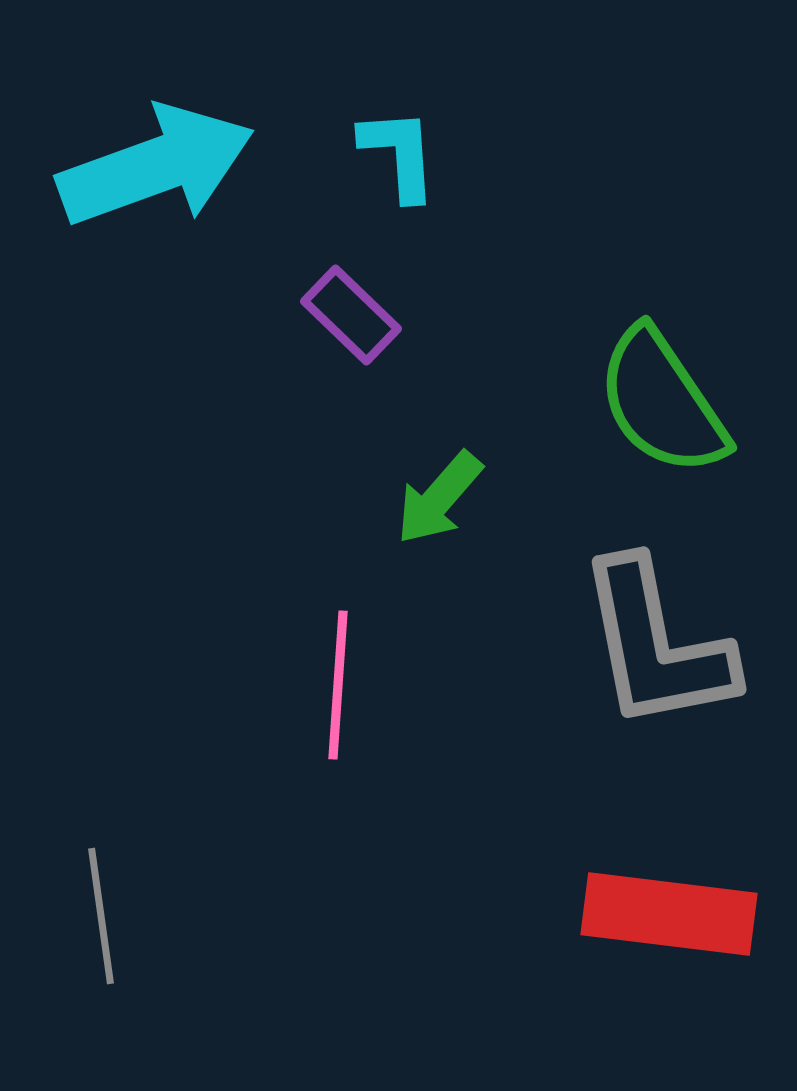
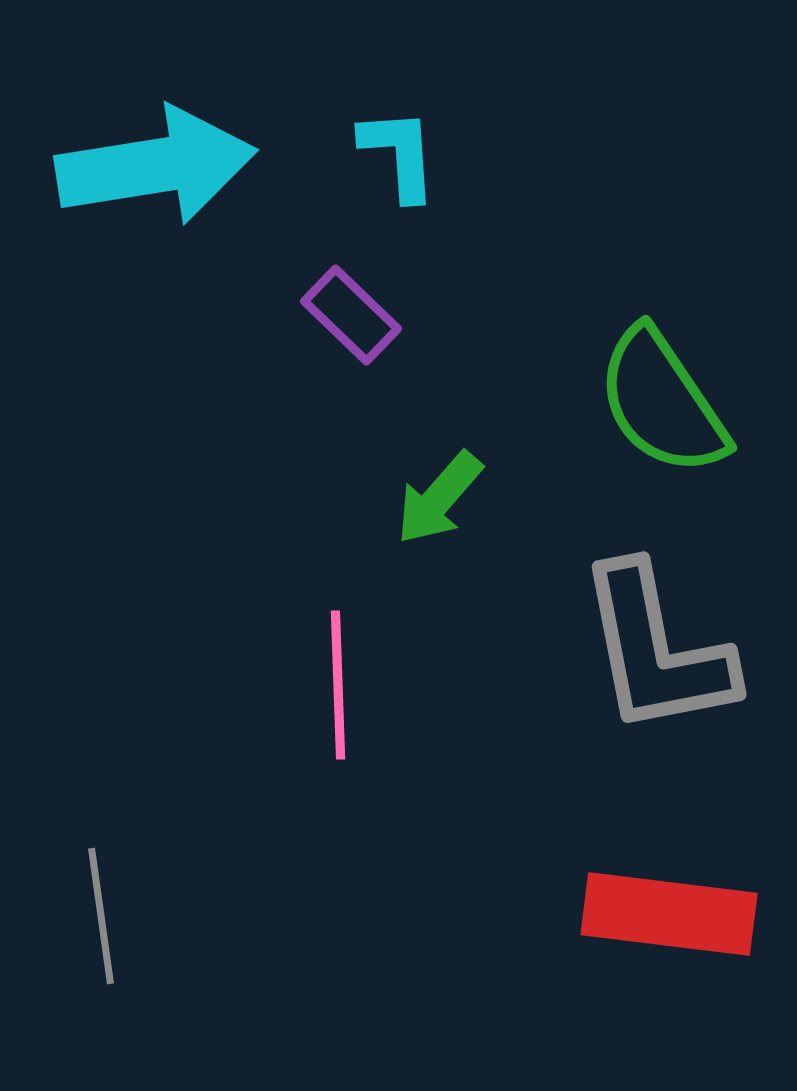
cyan arrow: rotated 11 degrees clockwise
gray L-shape: moved 5 px down
pink line: rotated 6 degrees counterclockwise
